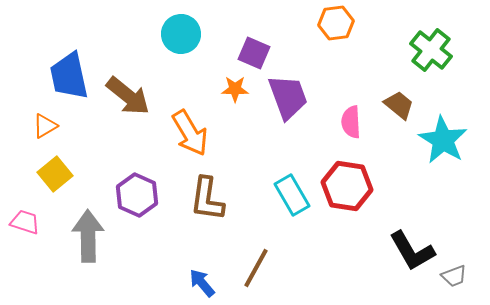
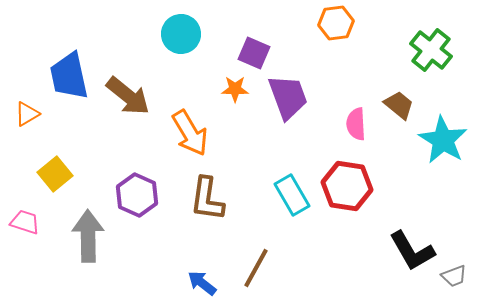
pink semicircle: moved 5 px right, 2 px down
orange triangle: moved 18 px left, 12 px up
blue arrow: rotated 12 degrees counterclockwise
